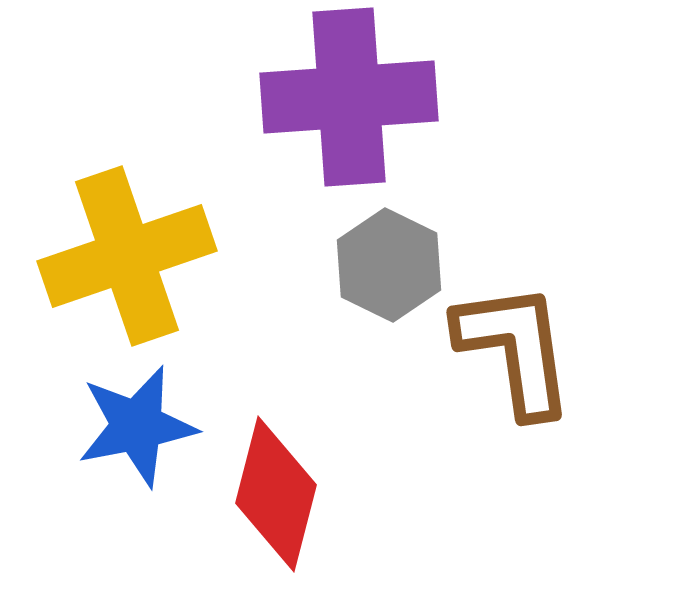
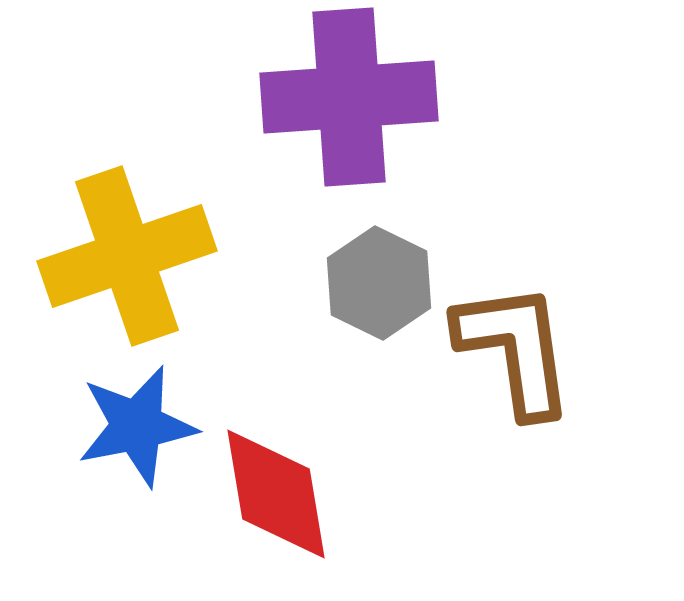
gray hexagon: moved 10 px left, 18 px down
red diamond: rotated 24 degrees counterclockwise
